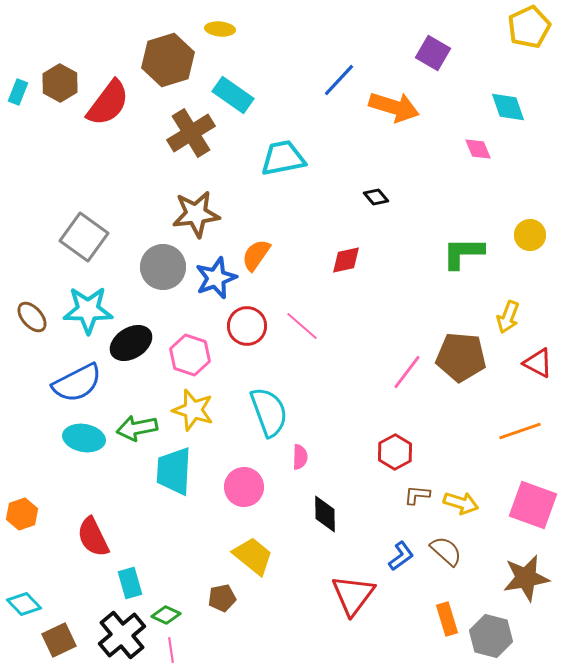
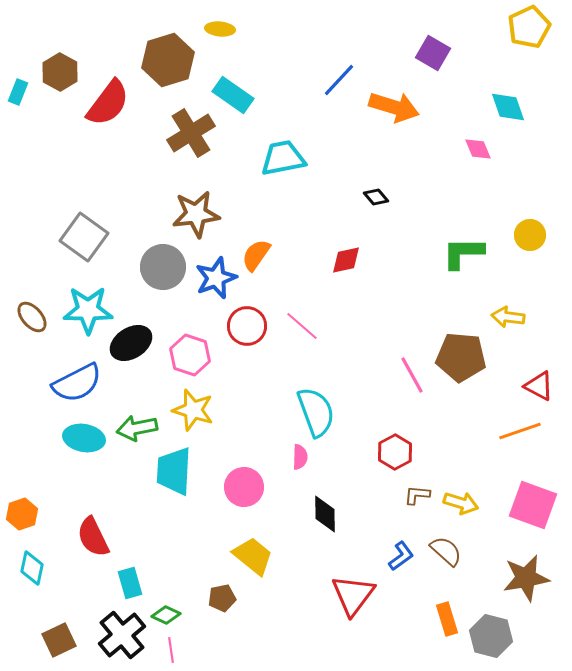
brown hexagon at (60, 83): moved 11 px up
yellow arrow at (508, 317): rotated 76 degrees clockwise
red triangle at (538, 363): moved 1 px right, 23 px down
pink line at (407, 372): moved 5 px right, 3 px down; rotated 66 degrees counterclockwise
cyan semicircle at (269, 412): moved 47 px right
cyan diamond at (24, 604): moved 8 px right, 36 px up; rotated 56 degrees clockwise
